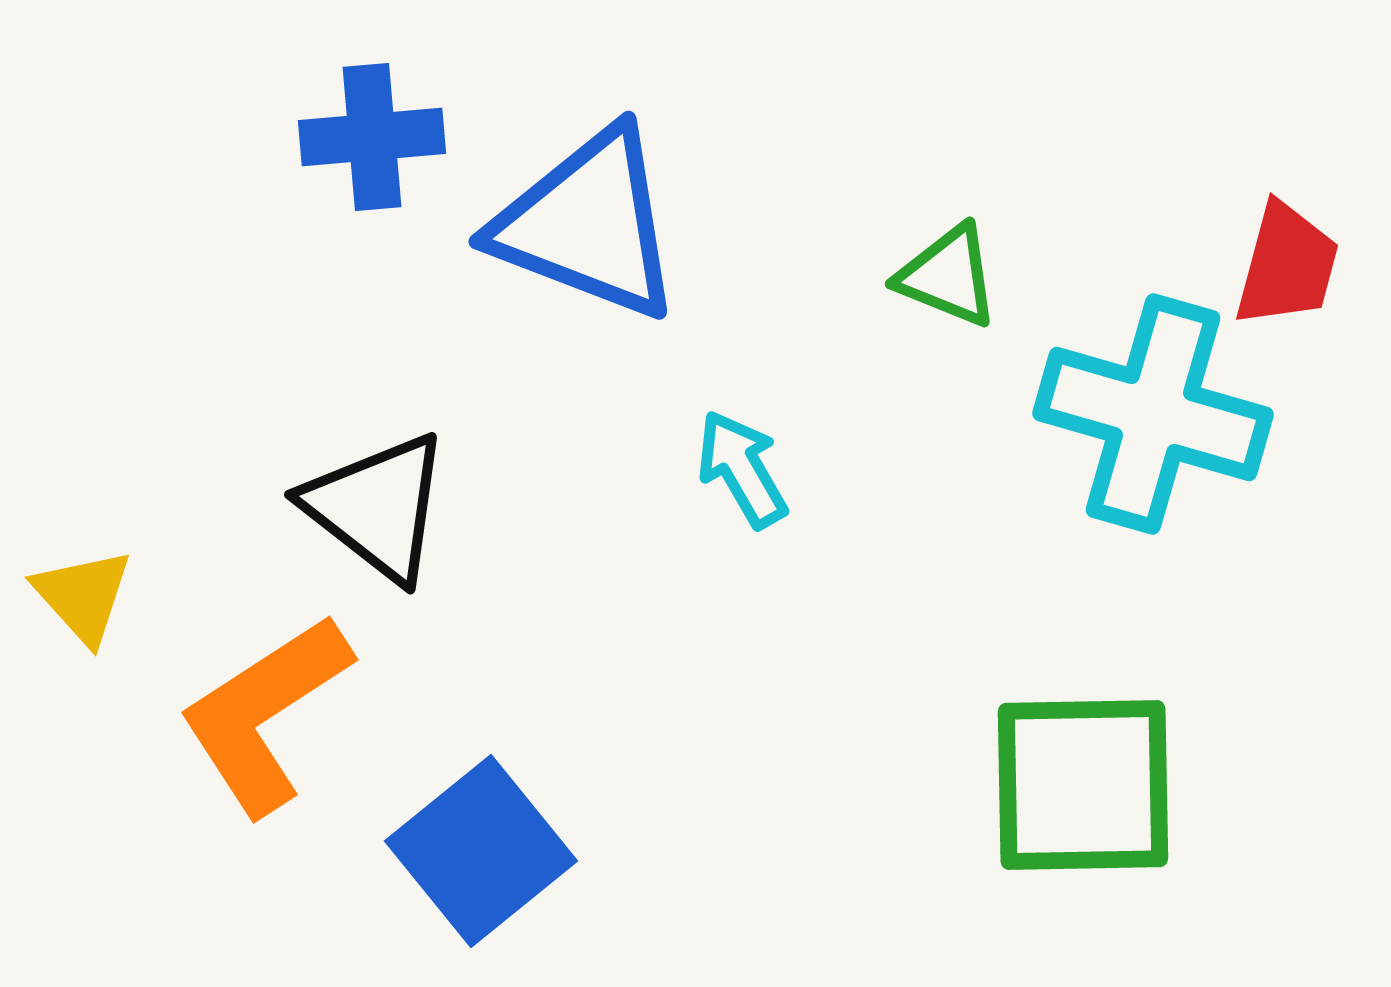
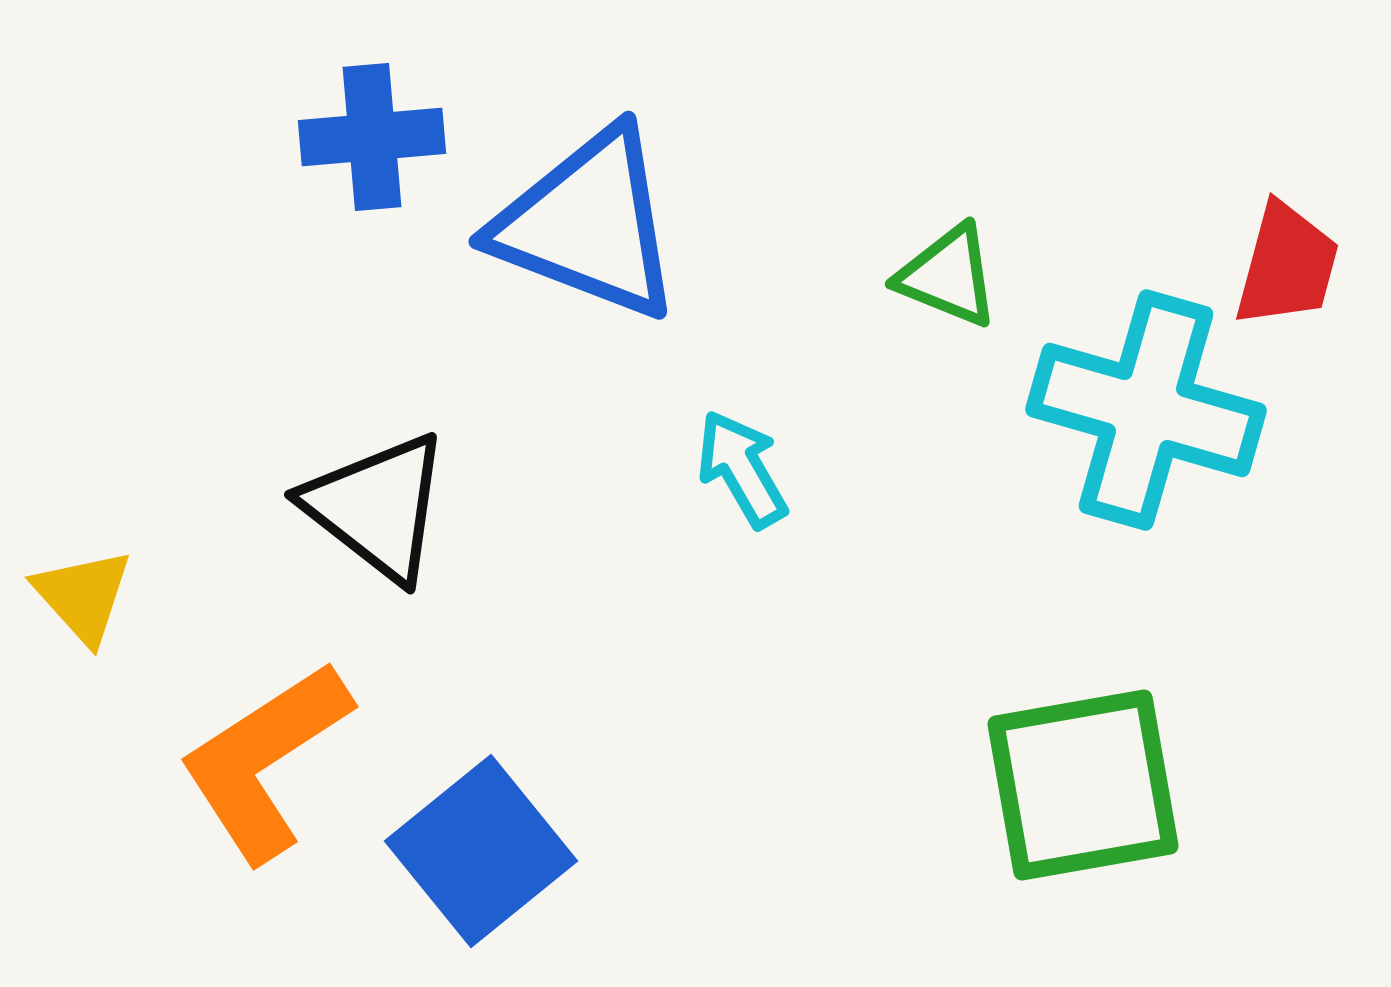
cyan cross: moved 7 px left, 4 px up
orange L-shape: moved 47 px down
green square: rotated 9 degrees counterclockwise
